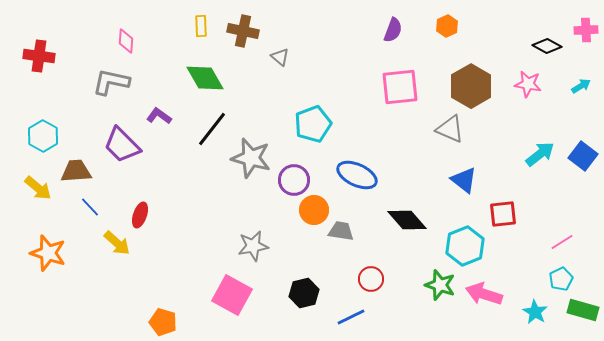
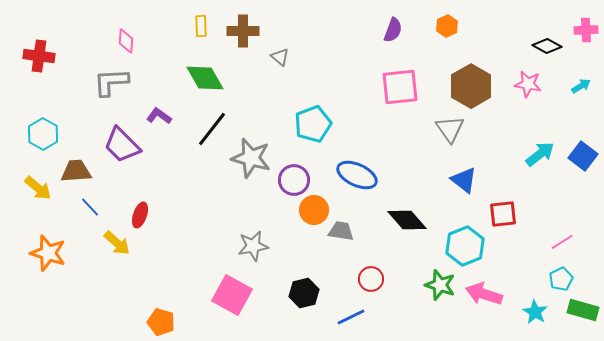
brown cross at (243, 31): rotated 12 degrees counterclockwise
gray L-shape at (111, 82): rotated 15 degrees counterclockwise
gray triangle at (450, 129): rotated 32 degrees clockwise
cyan hexagon at (43, 136): moved 2 px up
orange pentagon at (163, 322): moved 2 px left
